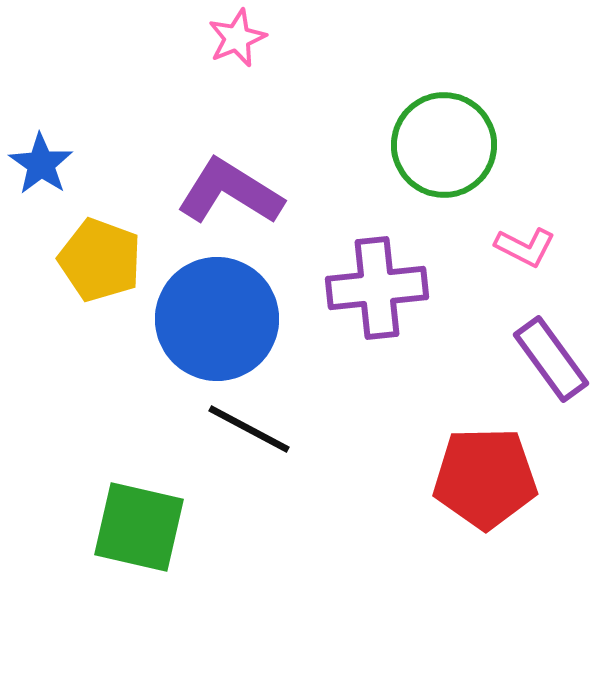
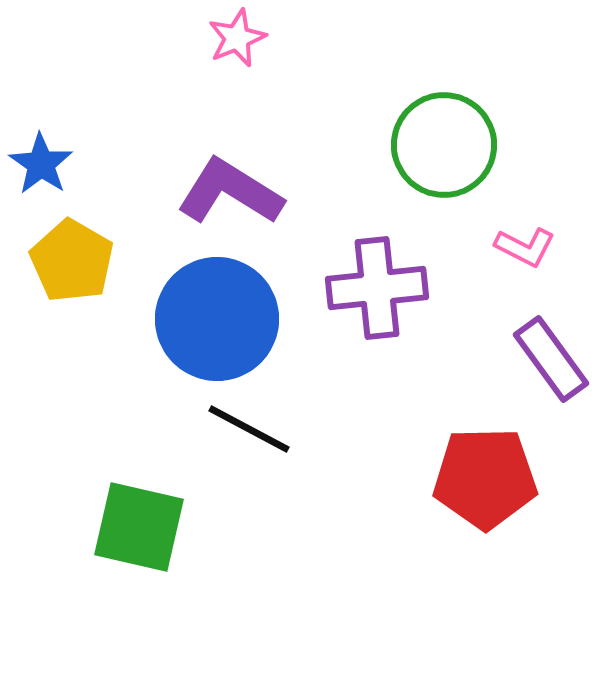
yellow pentagon: moved 28 px left, 1 px down; rotated 10 degrees clockwise
